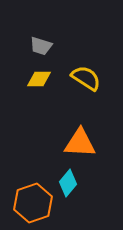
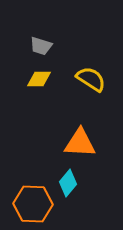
yellow semicircle: moved 5 px right, 1 px down
orange hexagon: moved 1 px down; rotated 21 degrees clockwise
